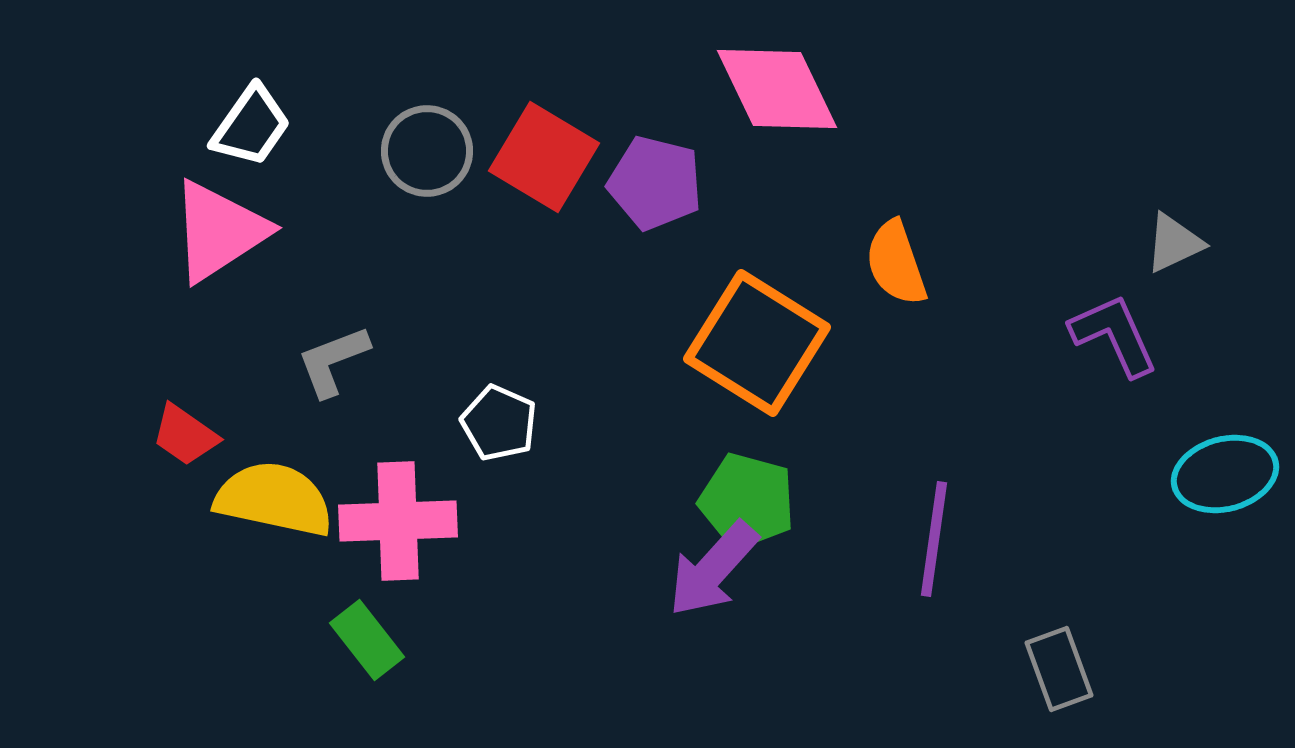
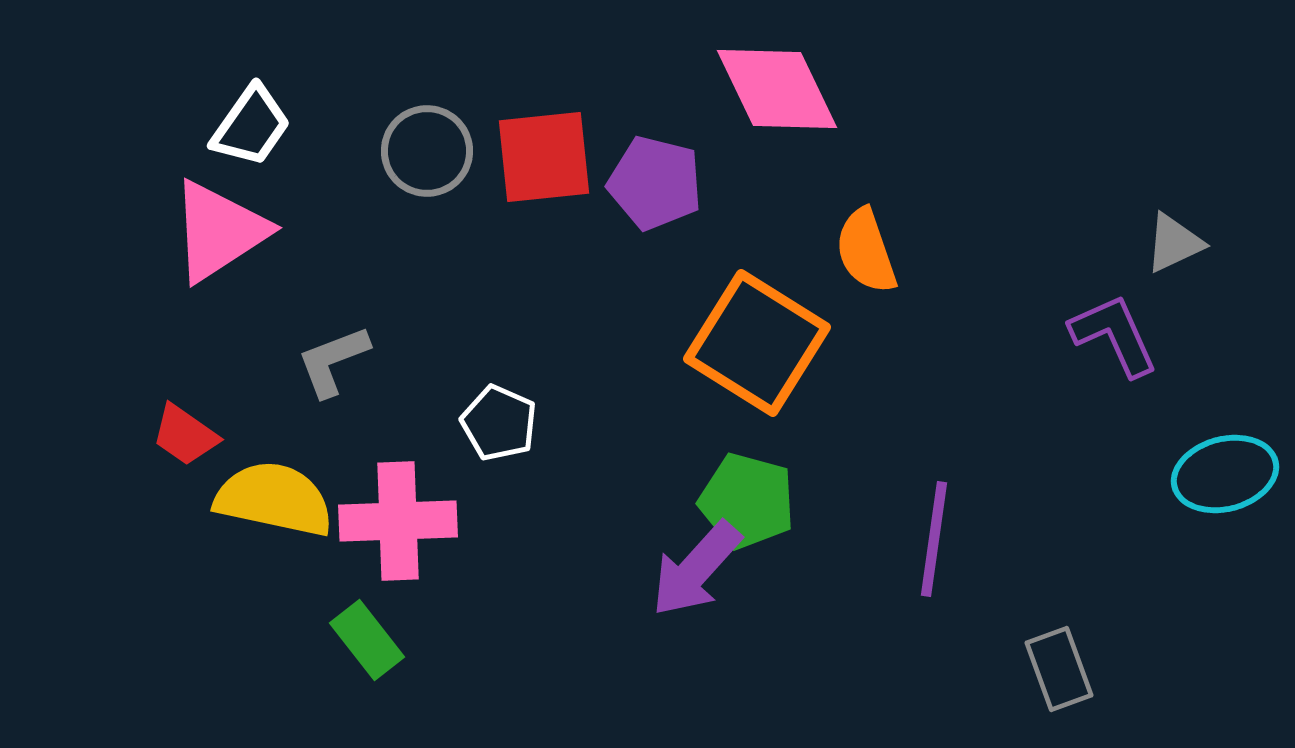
red square: rotated 37 degrees counterclockwise
orange semicircle: moved 30 px left, 12 px up
purple arrow: moved 17 px left
